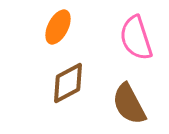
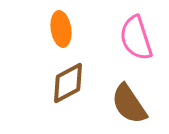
orange ellipse: moved 3 px right, 2 px down; rotated 36 degrees counterclockwise
brown semicircle: rotated 6 degrees counterclockwise
